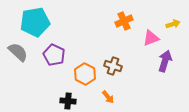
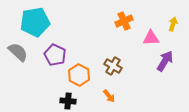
yellow arrow: rotated 56 degrees counterclockwise
pink triangle: rotated 18 degrees clockwise
purple pentagon: moved 1 px right
purple arrow: rotated 15 degrees clockwise
brown cross: rotated 12 degrees clockwise
orange hexagon: moved 6 px left, 1 px down
orange arrow: moved 1 px right, 1 px up
